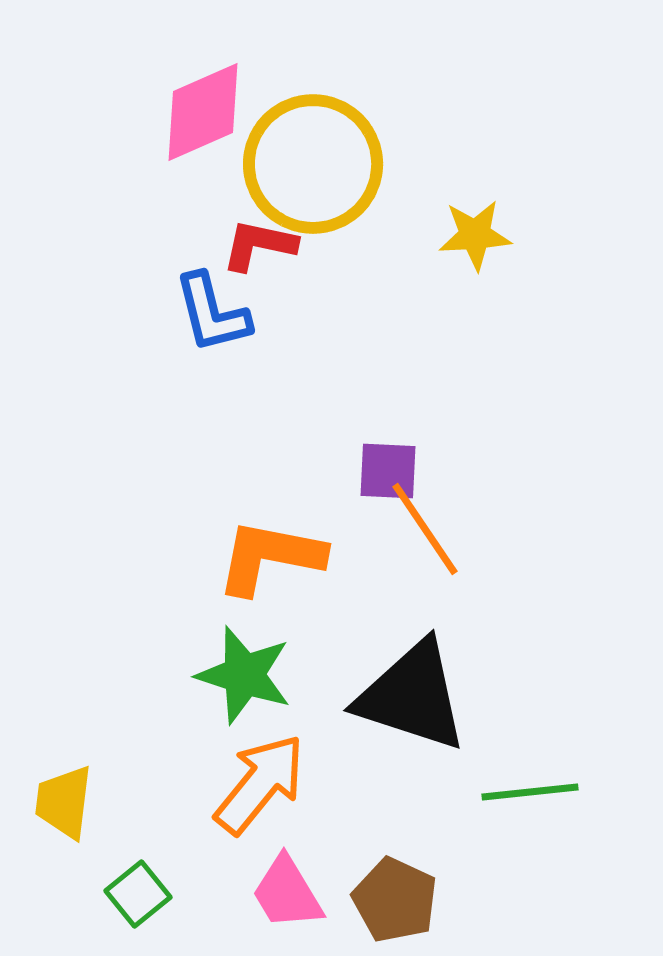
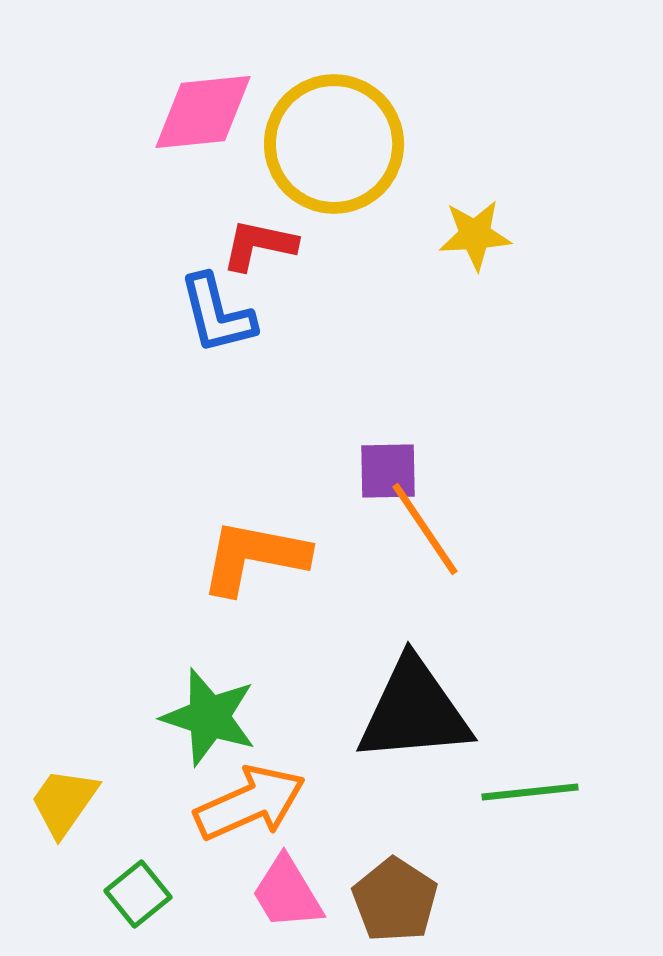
pink diamond: rotated 18 degrees clockwise
yellow circle: moved 21 px right, 20 px up
blue L-shape: moved 5 px right, 1 px down
purple square: rotated 4 degrees counterclockwise
orange L-shape: moved 16 px left
green star: moved 35 px left, 42 px down
black triangle: moved 2 px right, 15 px down; rotated 23 degrees counterclockwise
orange arrow: moved 10 px left, 19 px down; rotated 27 degrees clockwise
yellow trapezoid: rotated 28 degrees clockwise
brown pentagon: rotated 8 degrees clockwise
